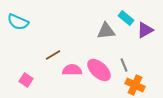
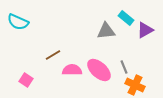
gray line: moved 2 px down
